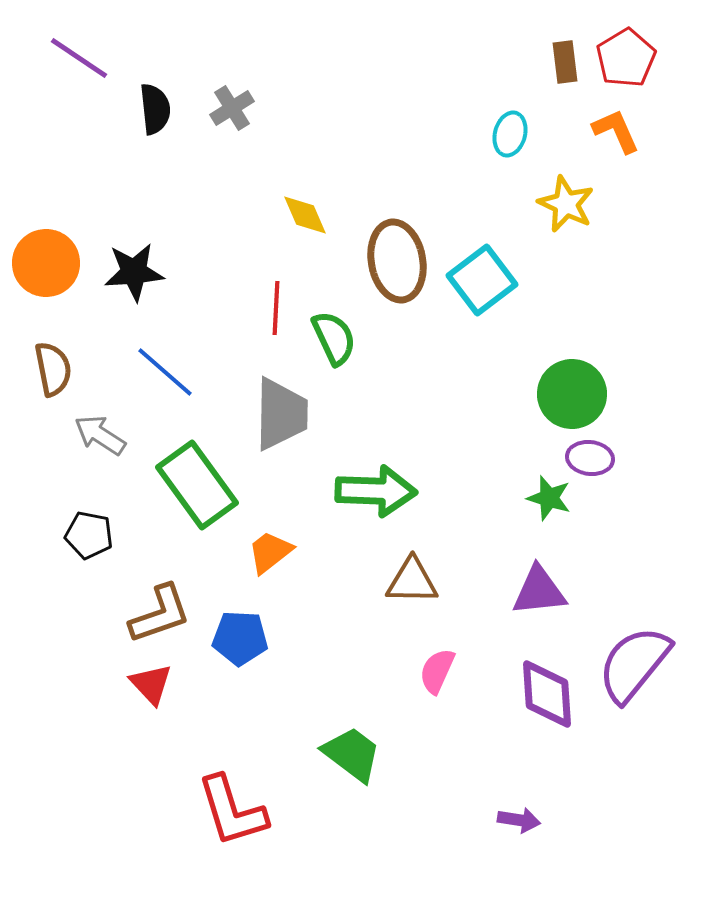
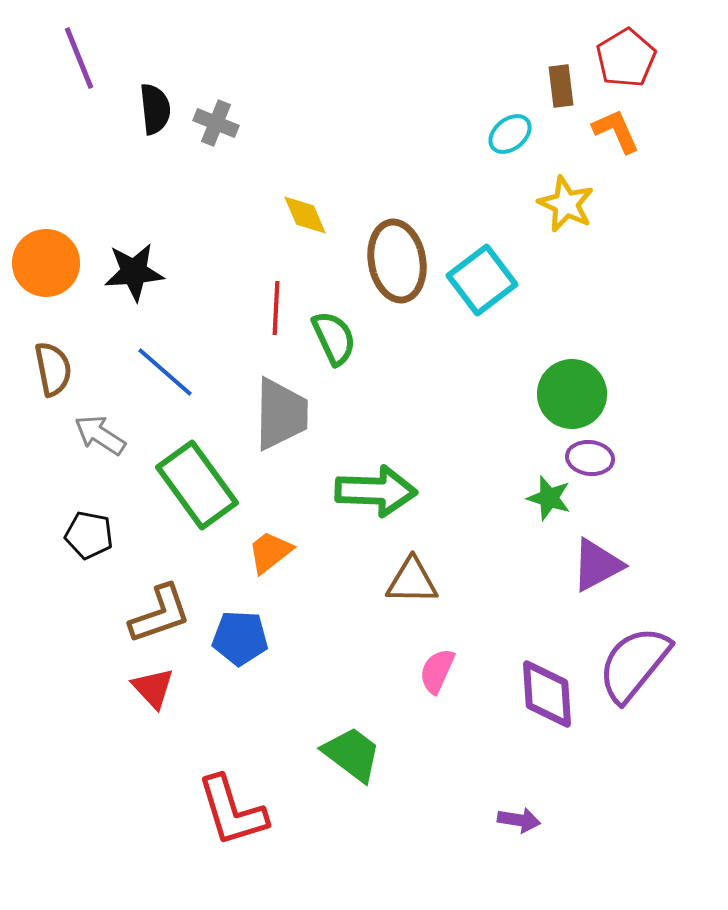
purple line: rotated 34 degrees clockwise
brown rectangle: moved 4 px left, 24 px down
gray cross: moved 16 px left, 15 px down; rotated 36 degrees counterclockwise
cyan ellipse: rotated 36 degrees clockwise
purple triangle: moved 58 px right, 26 px up; rotated 22 degrees counterclockwise
red triangle: moved 2 px right, 4 px down
